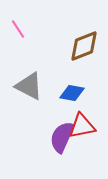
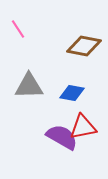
brown diamond: rotated 32 degrees clockwise
gray triangle: rotated 28 degrees counterclockwise
red triangle: moved 1 px right, 1 px down
purple semicircle: rotated 96 degrees clockwise
